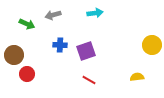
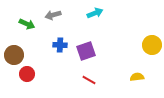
cyan arrow: rotated 14 degrees counterclockwise
